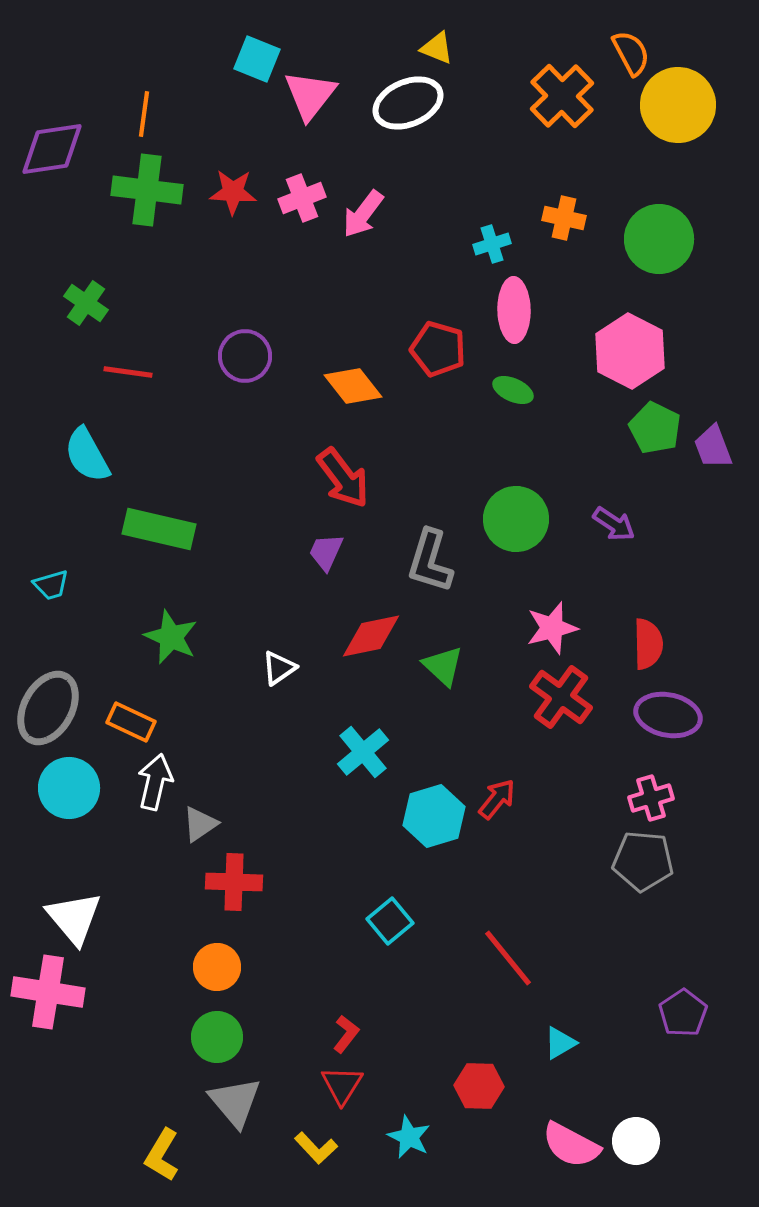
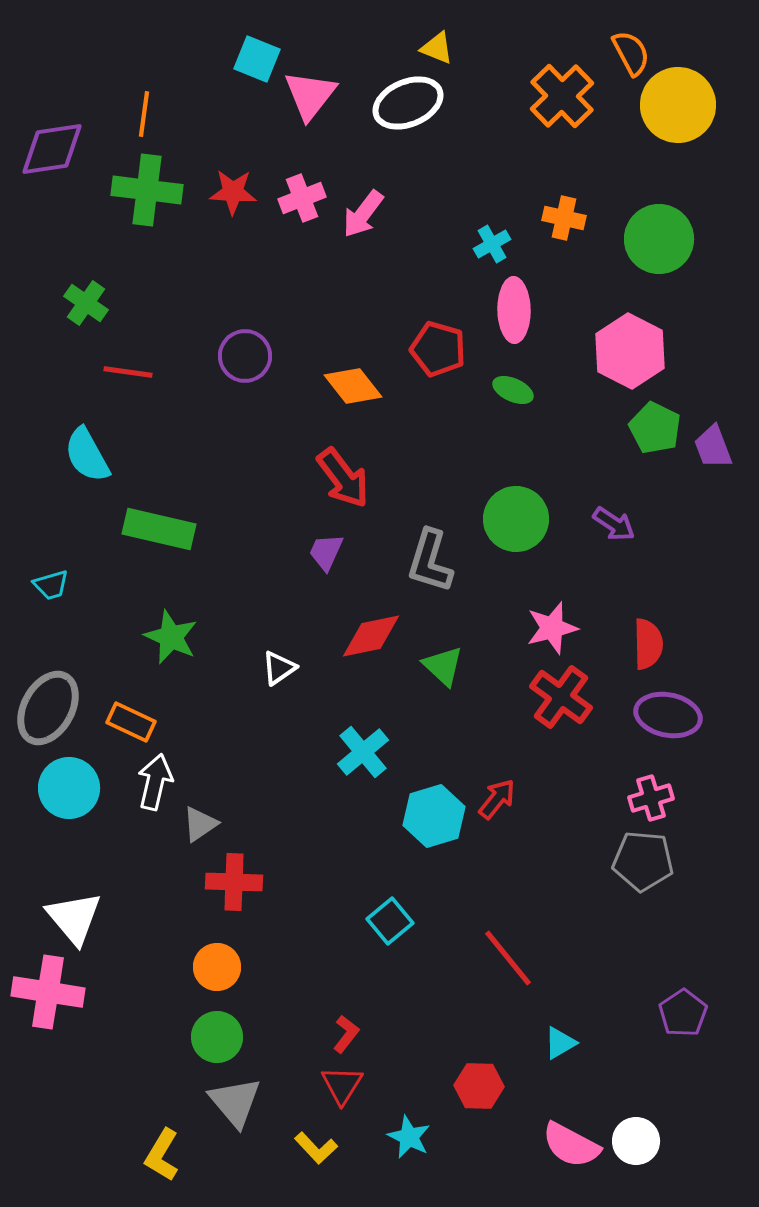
cyan cross at (492, 244): rotated 12 degrees counterclockwise
